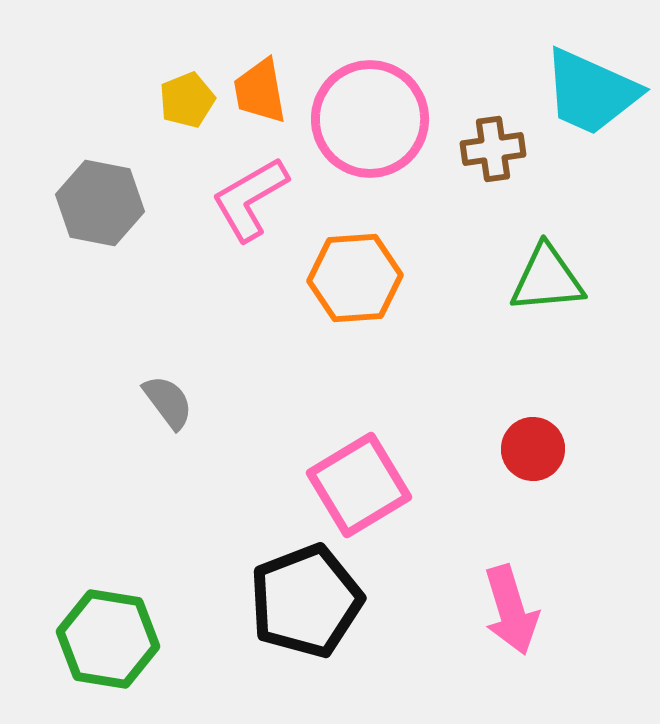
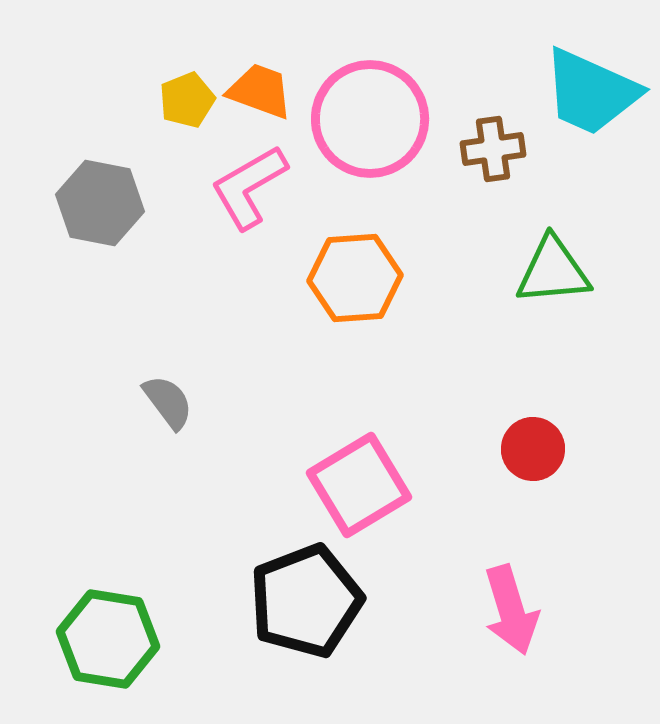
orange trapezoid: rotated 120 degrees clockwise
pink L-shape: moved 1 px left, 12 px up
green triangle: moved 6 px right, 8 px up
